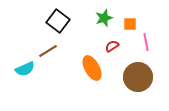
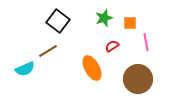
orange square: moved 1 px up
brown circle: moved 2 px down
